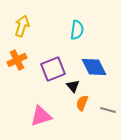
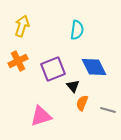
orange cross: moved 1 px right, 1 px down
